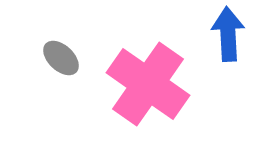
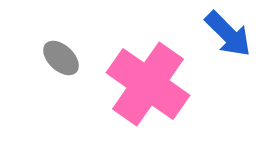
blue arrow: rotated 138 degrees clockwise
